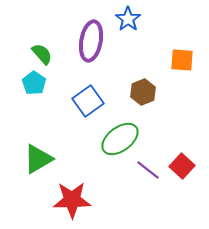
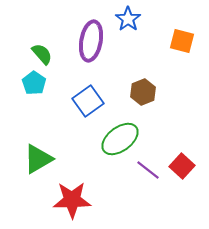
orange square: moved 19 px up; rotated 10 degrees clockwise
